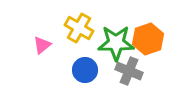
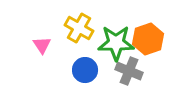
pink triangle: rotated 24 degrees counterclockwise
